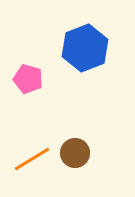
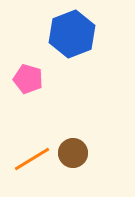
blue hexagon: moved 13 px left, 14 px up
brown circle: moved 2 px left
